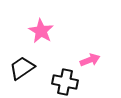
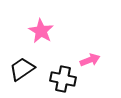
black trapezoid: moved 1 px down
black cross: moved 2 px left, 3 px up
